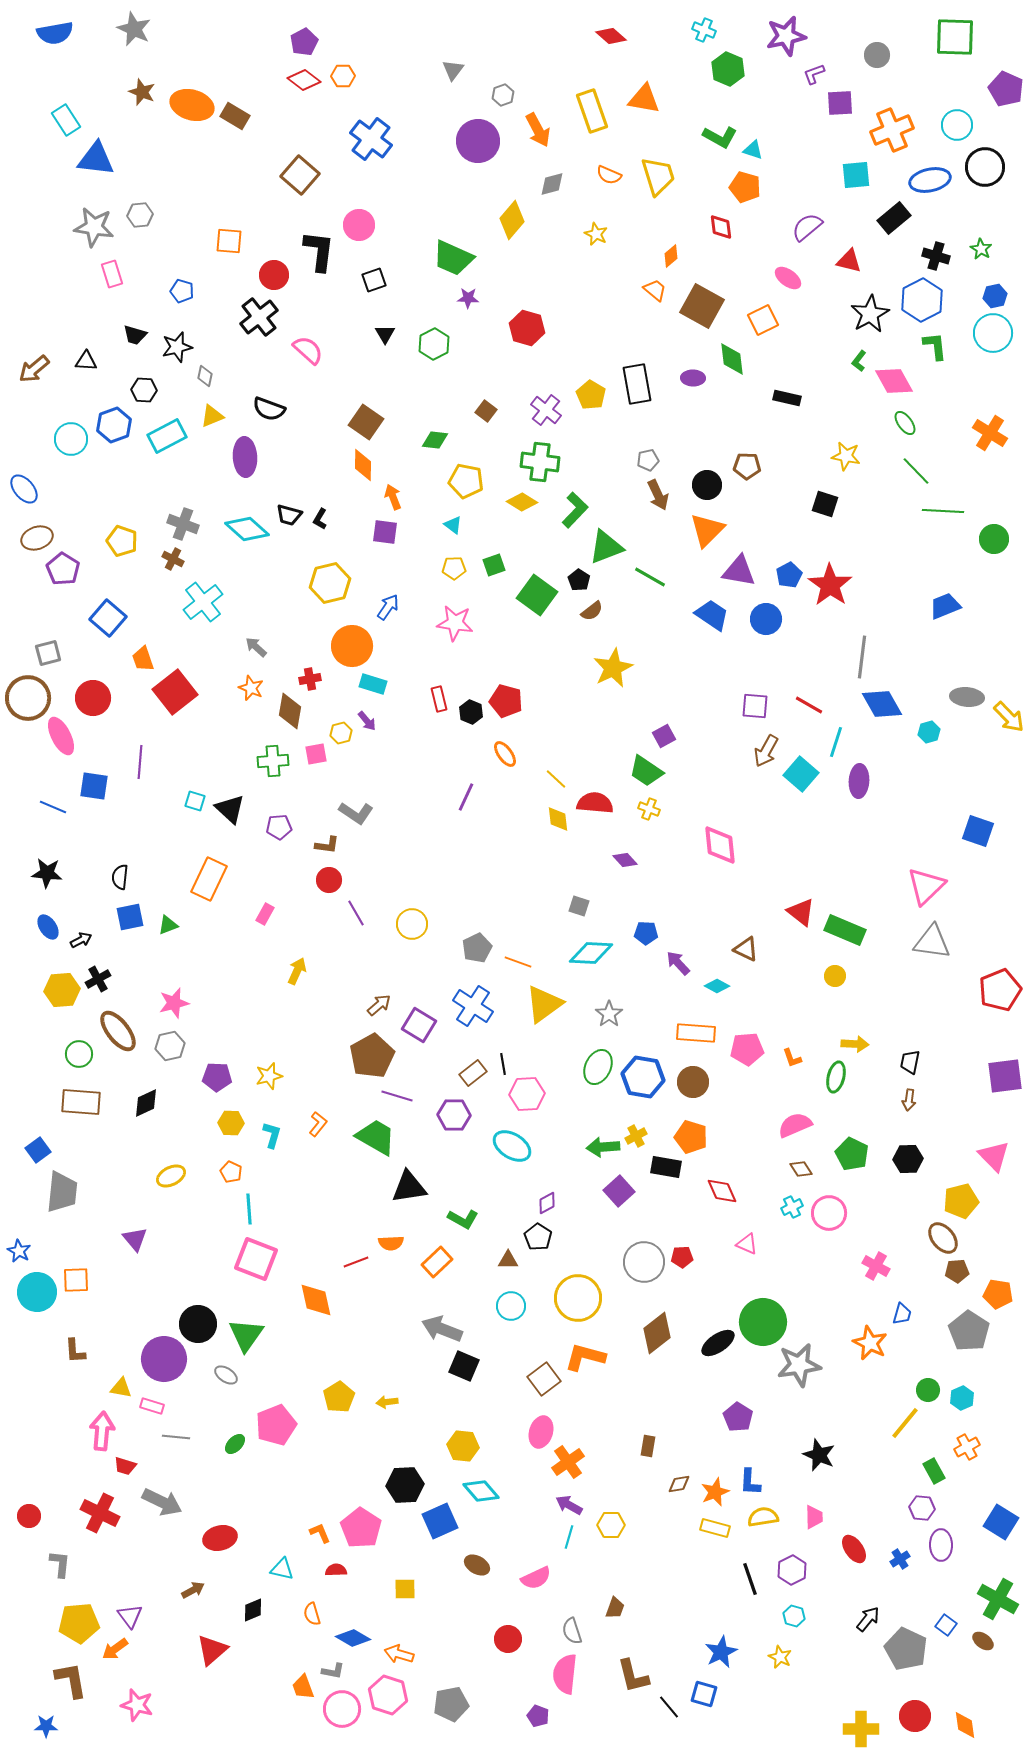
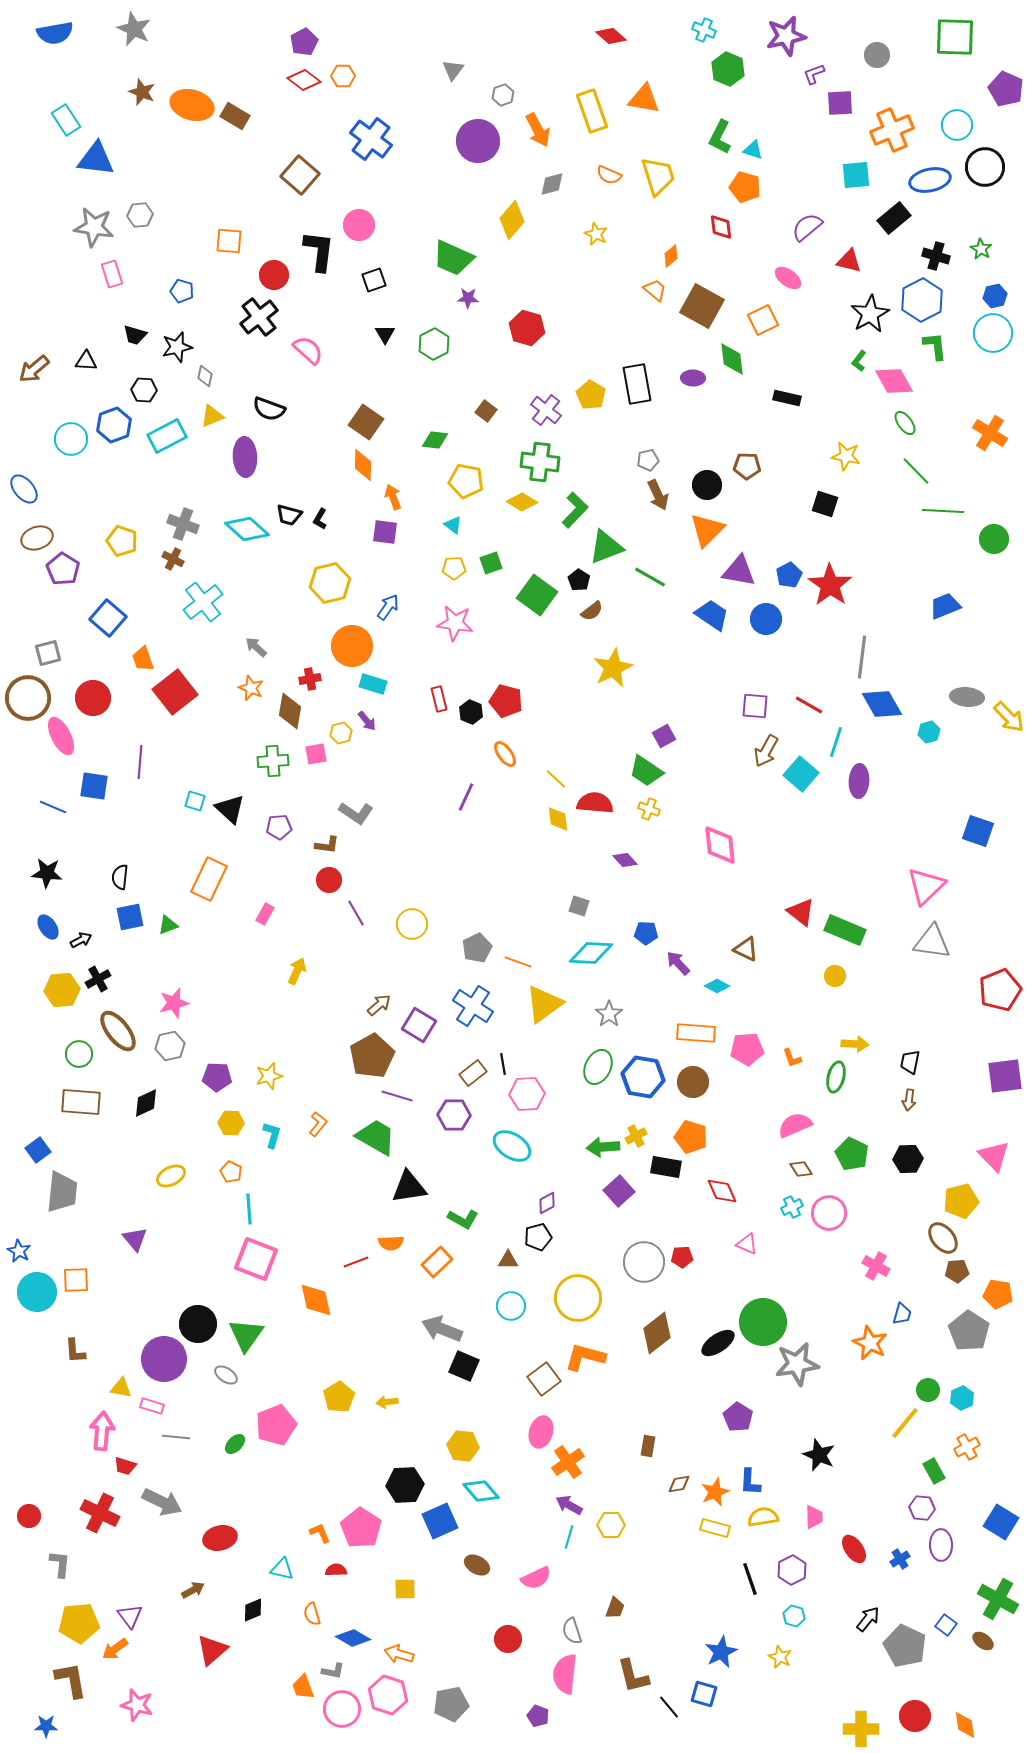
green L-shape at (720, 137): rotated 88 degrees clockwise
green square at (494, 565): moved 3 px left, 2 px up
black pentagon at (538, 1237): rotated 24 degrees clockwise
gray star at (799, 1365): moved 2 px left, 1 px up
gray pentagon at (906, 1649): moved 1 px left, 3 px up
